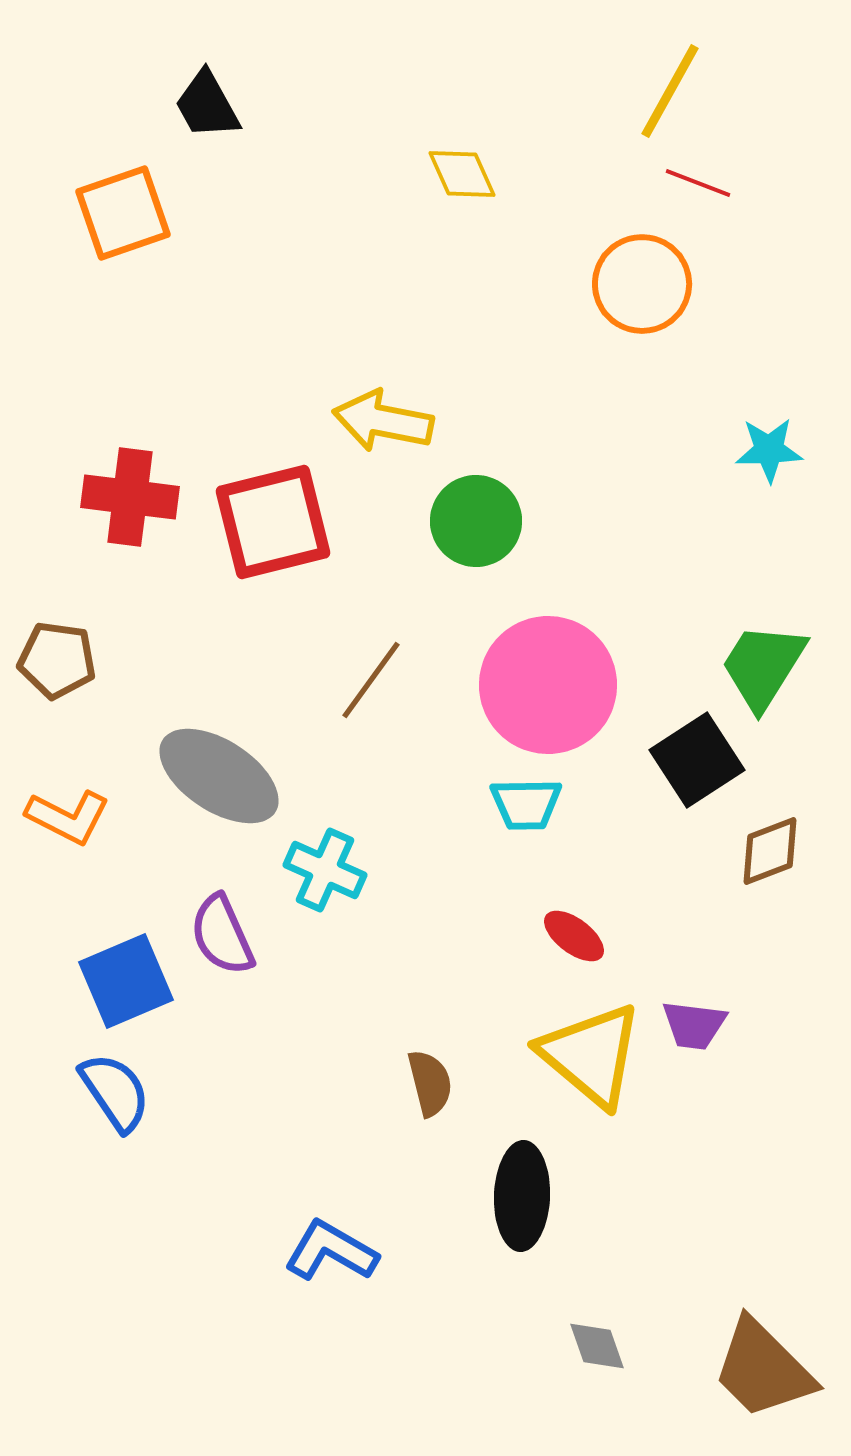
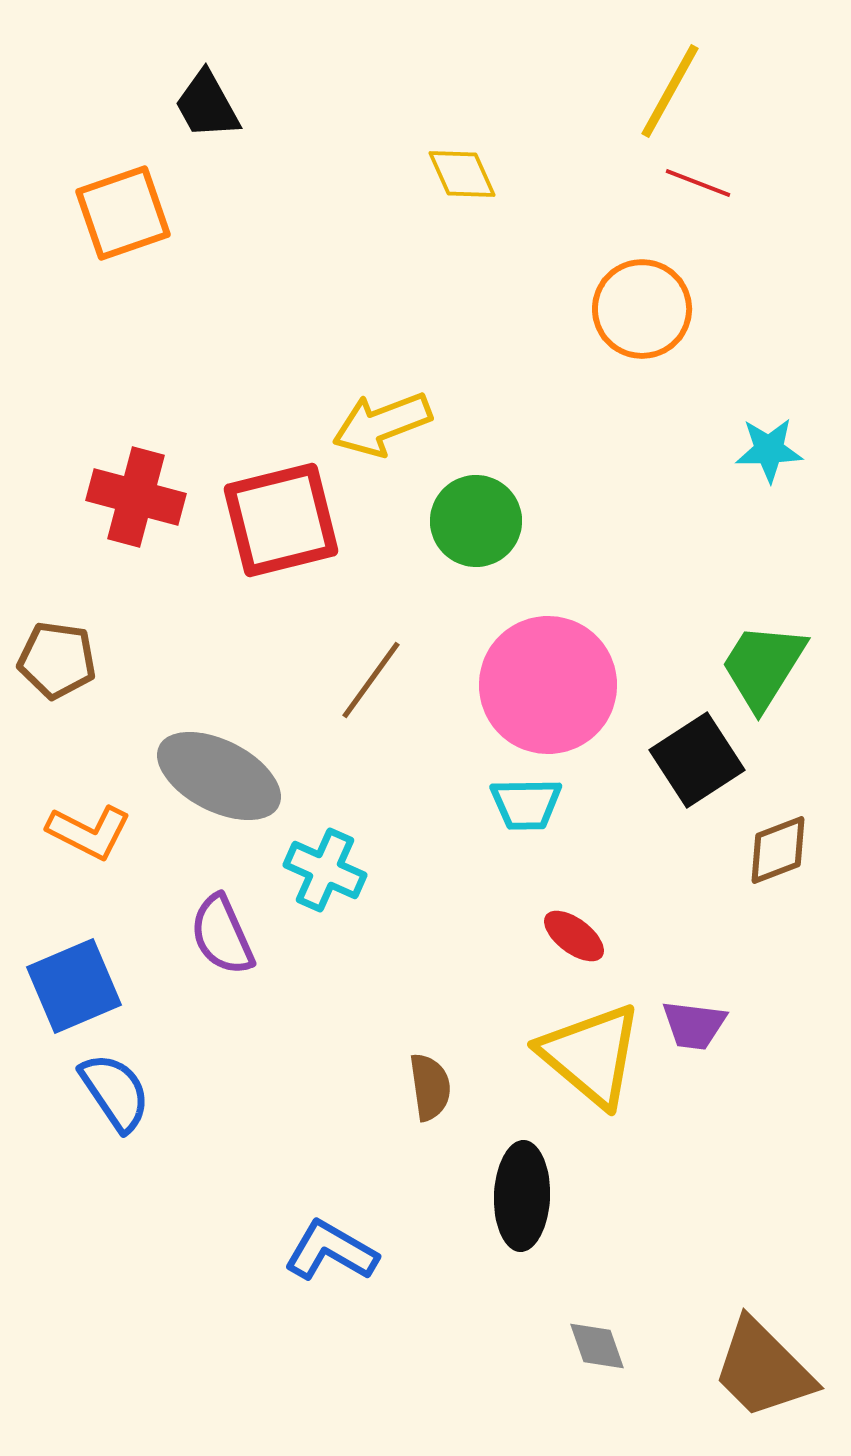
orange circle: moved 25 px down
yellow arrow: moved 1 px left, 3 px down; rotated 32 degrees counterclockwise
red cross: moved 6 px right; rotated 8 degrees clockwise
red square: moved 8 px right, 2 px up
gray ellipse: rotated 6 degrees counterclockwise
orange L-shape: moved 21 px right, 15 px down
brown diamond: moved 8 px right, 1 px up
blue square: moved 52 px left, 5 px down
brown semicircle: moved 4 px down; rotated 6 degrees clockwise
